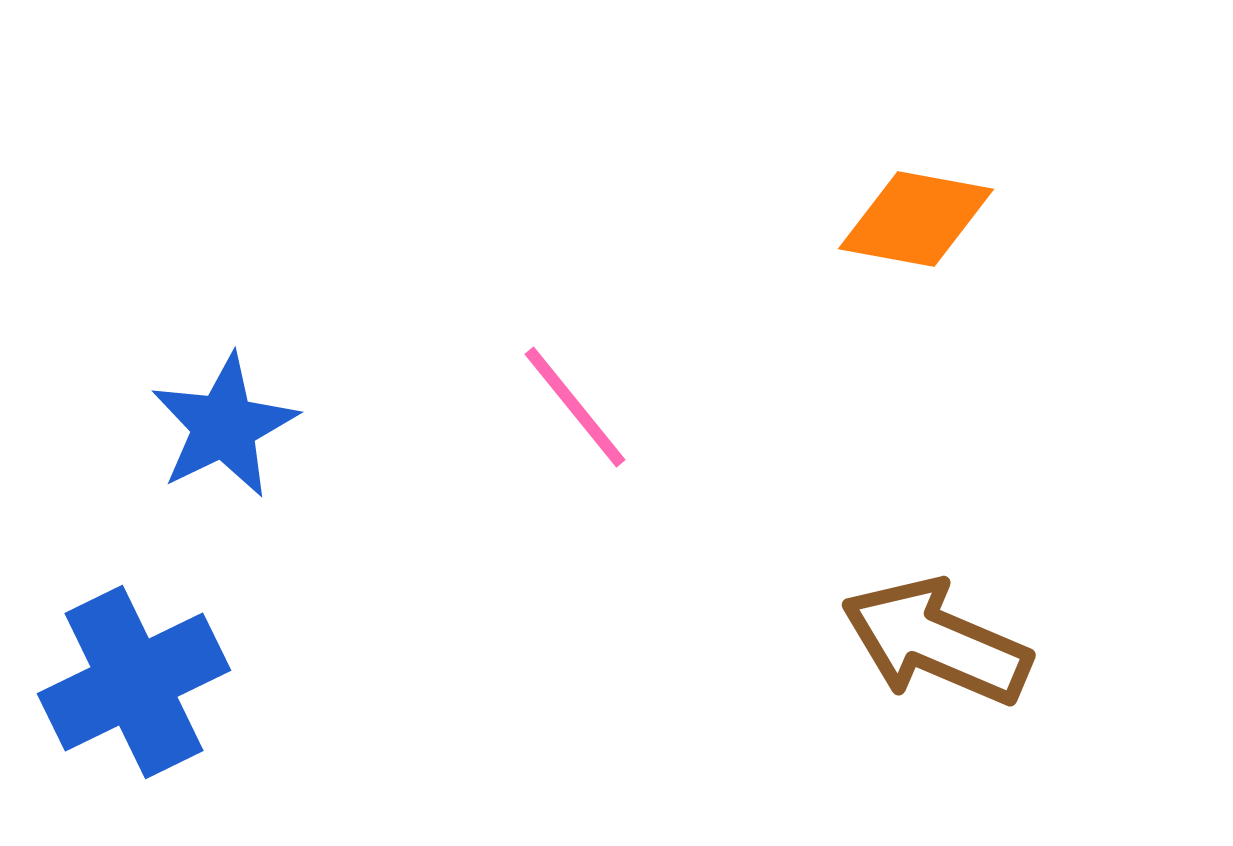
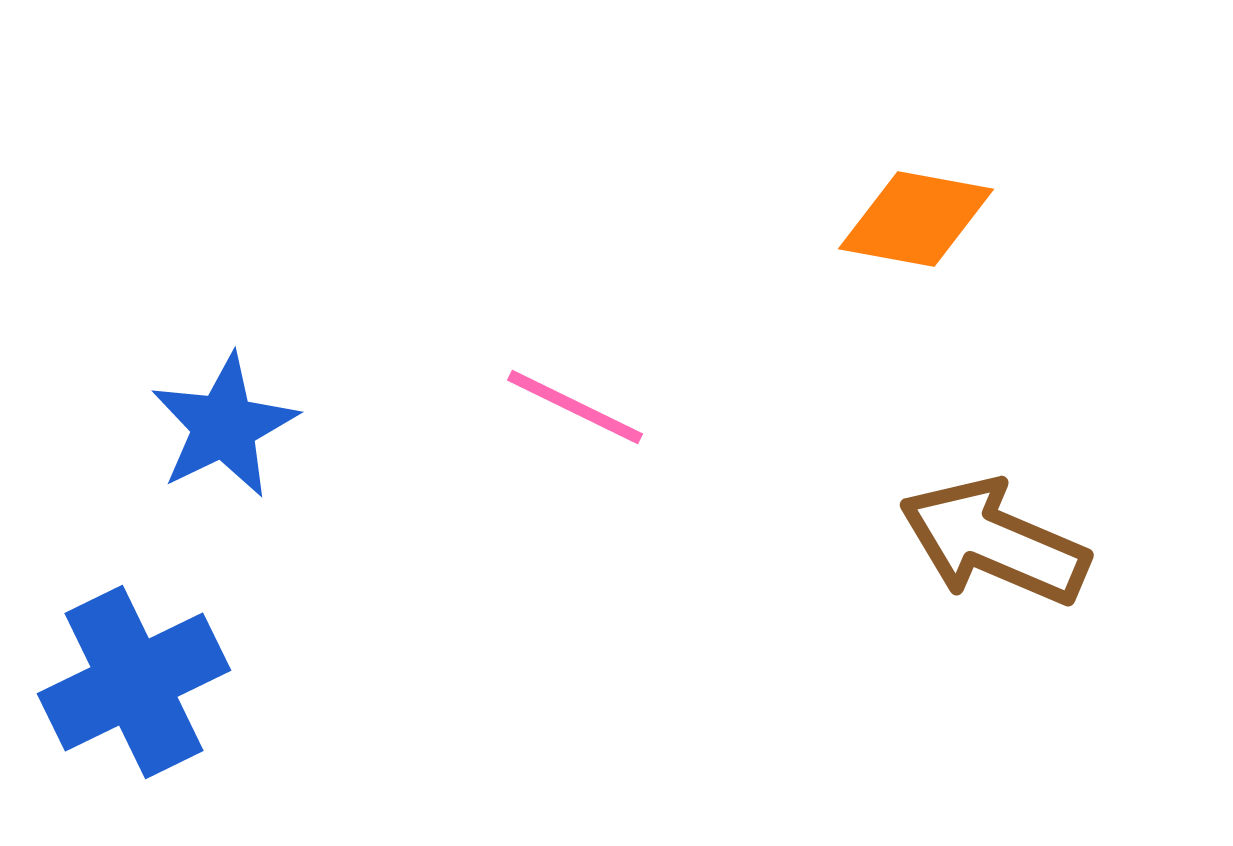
pink line: rotated 25 degrees counterclockwise
brown arrow: moved 58 px right, 100 px up
